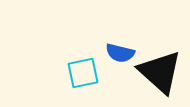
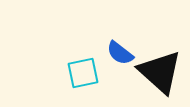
blue semicircle: rotated 24 degrees clockwise
